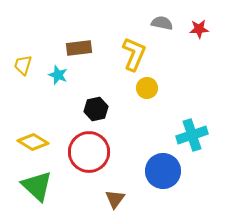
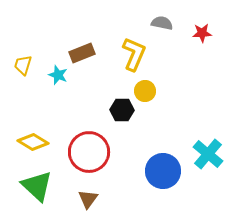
red star: moved 3 px right, 4 px down
brown rectangle: moved 3 px right, 5 px down; rotated 15 degrees counterclockwise
yellow circle: moved 2 px left, 3 px down
black hexagon: moved 26 px right, 1 px down; rotated 15 degrees clockwise
cyan cross: moved 16 px right, 19 px down; rotated 32 degrees counterclockwise
brown triangle: moved 27 px left
